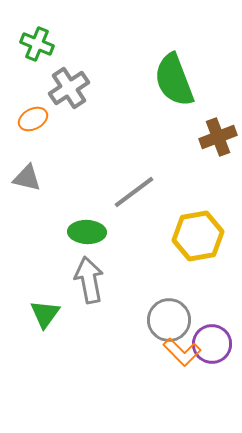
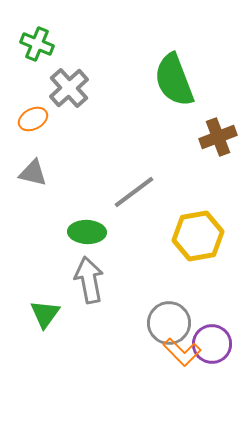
gray cross: rotated 9 degrees counterclockwise
gray triangle: moved 6 px right, 5 px up
gray circle: moved 3 px down
